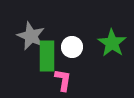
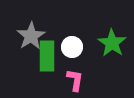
gray star: rotated 16 degrees clockwise
pink L-shape: moved 12 px right
